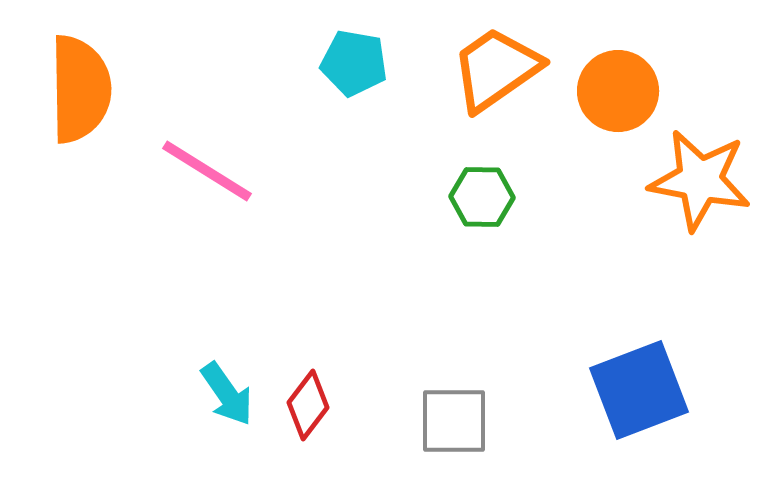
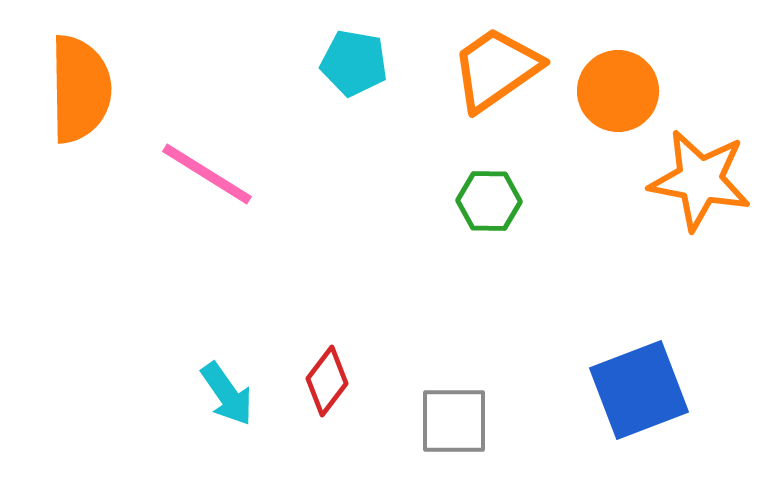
pink line: moved 3 px down
green hexagon: moved 7 px right, 4 px down
red diamond: moved 19 px right, 24 px up
